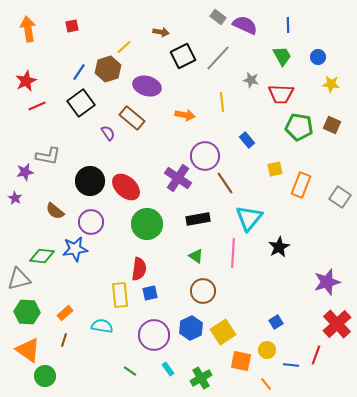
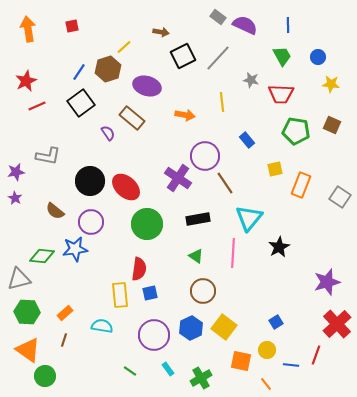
green pentagon at (299, 127): moved 3 px left, 4 px down
purple star at (25, 172): moved 9 px left
yellow square at (223, 332): moved 1 px right, 5 px up; rotated 20 degrees counterclockwise
